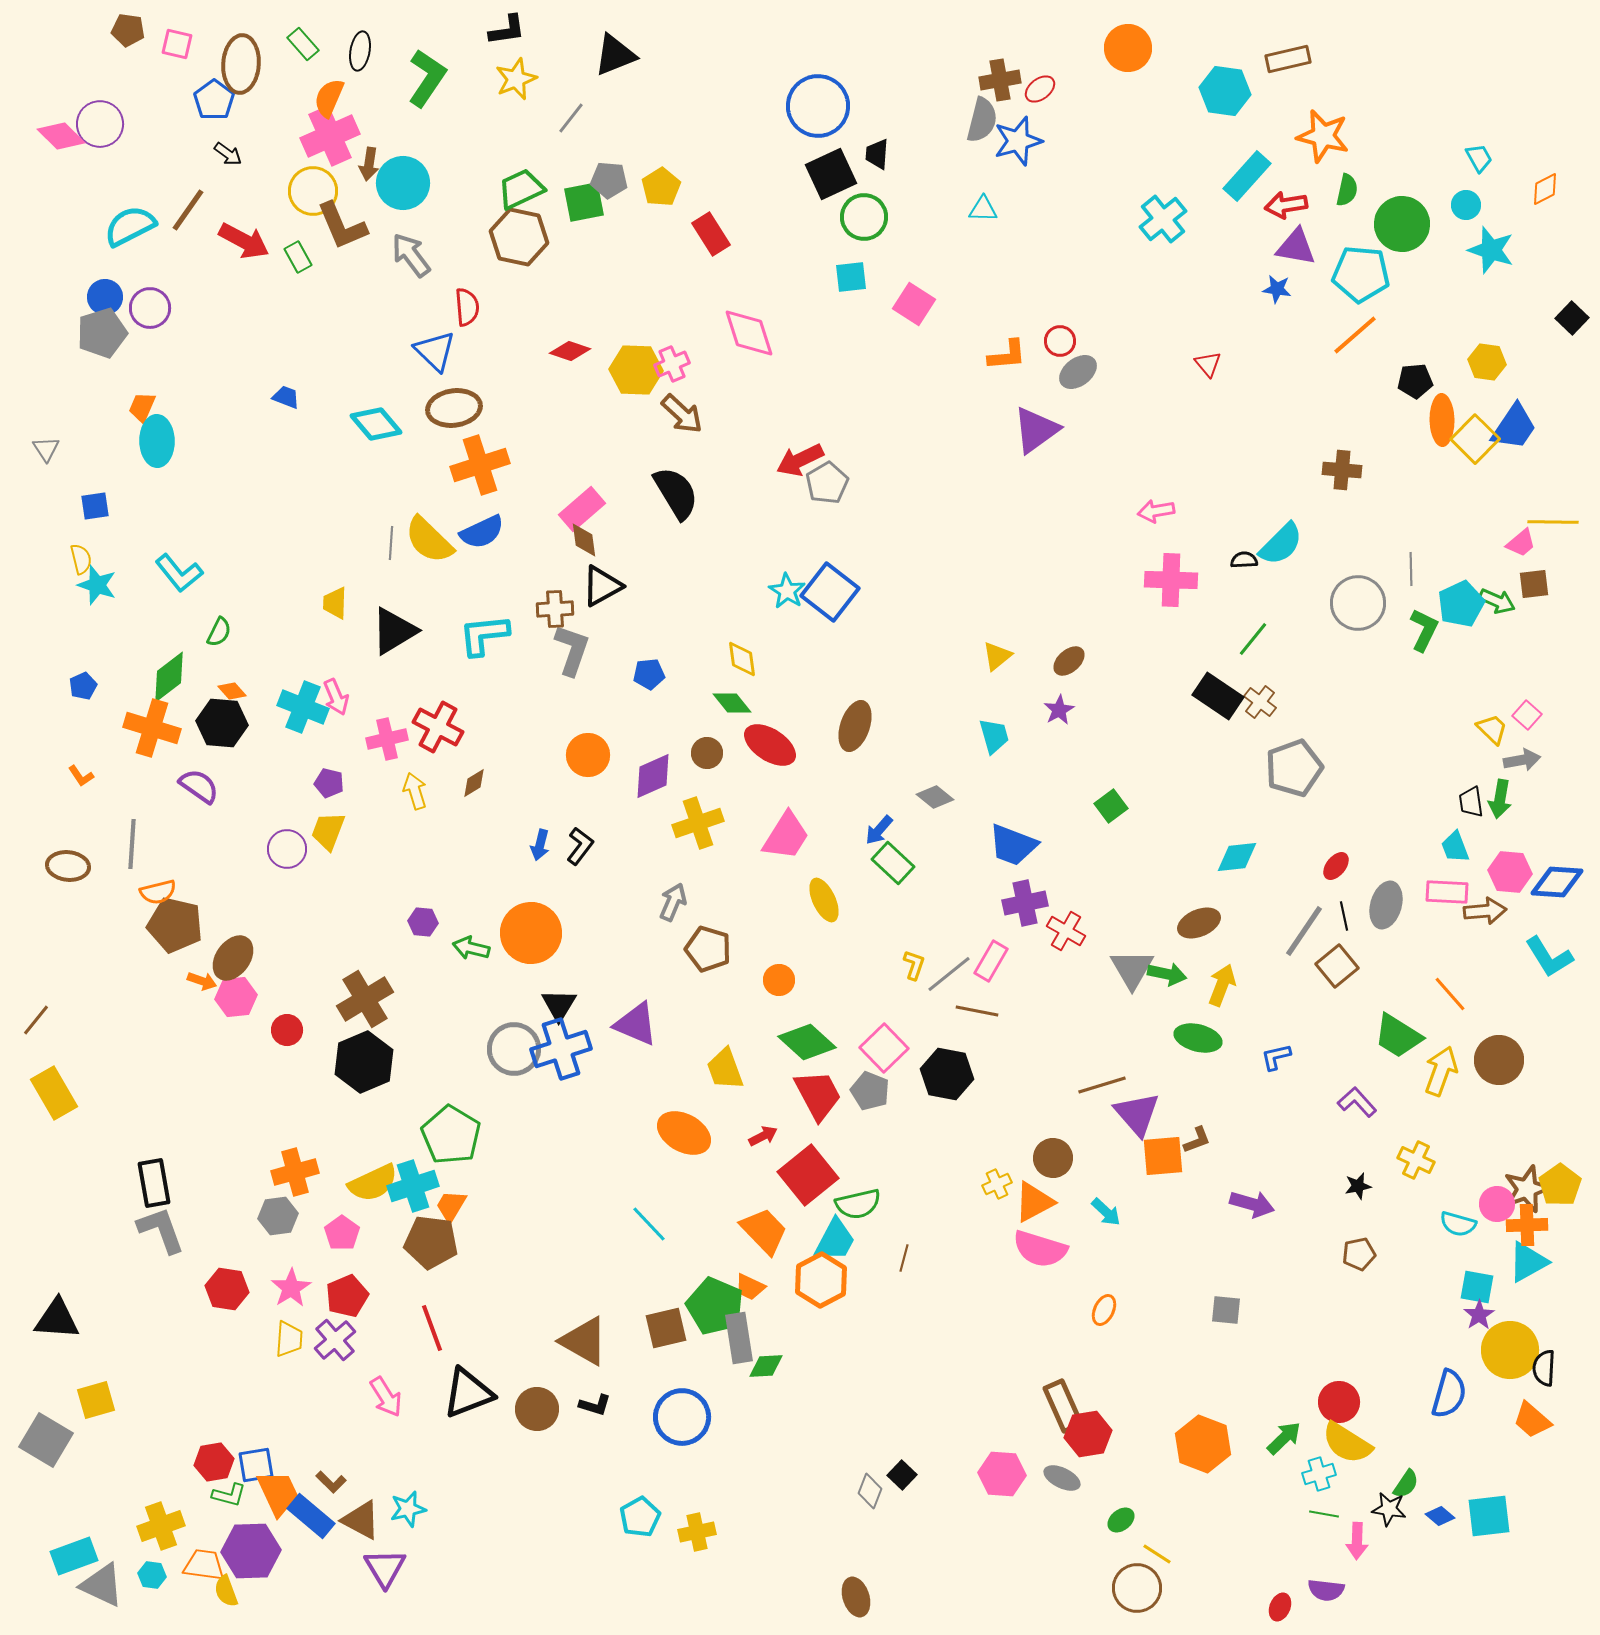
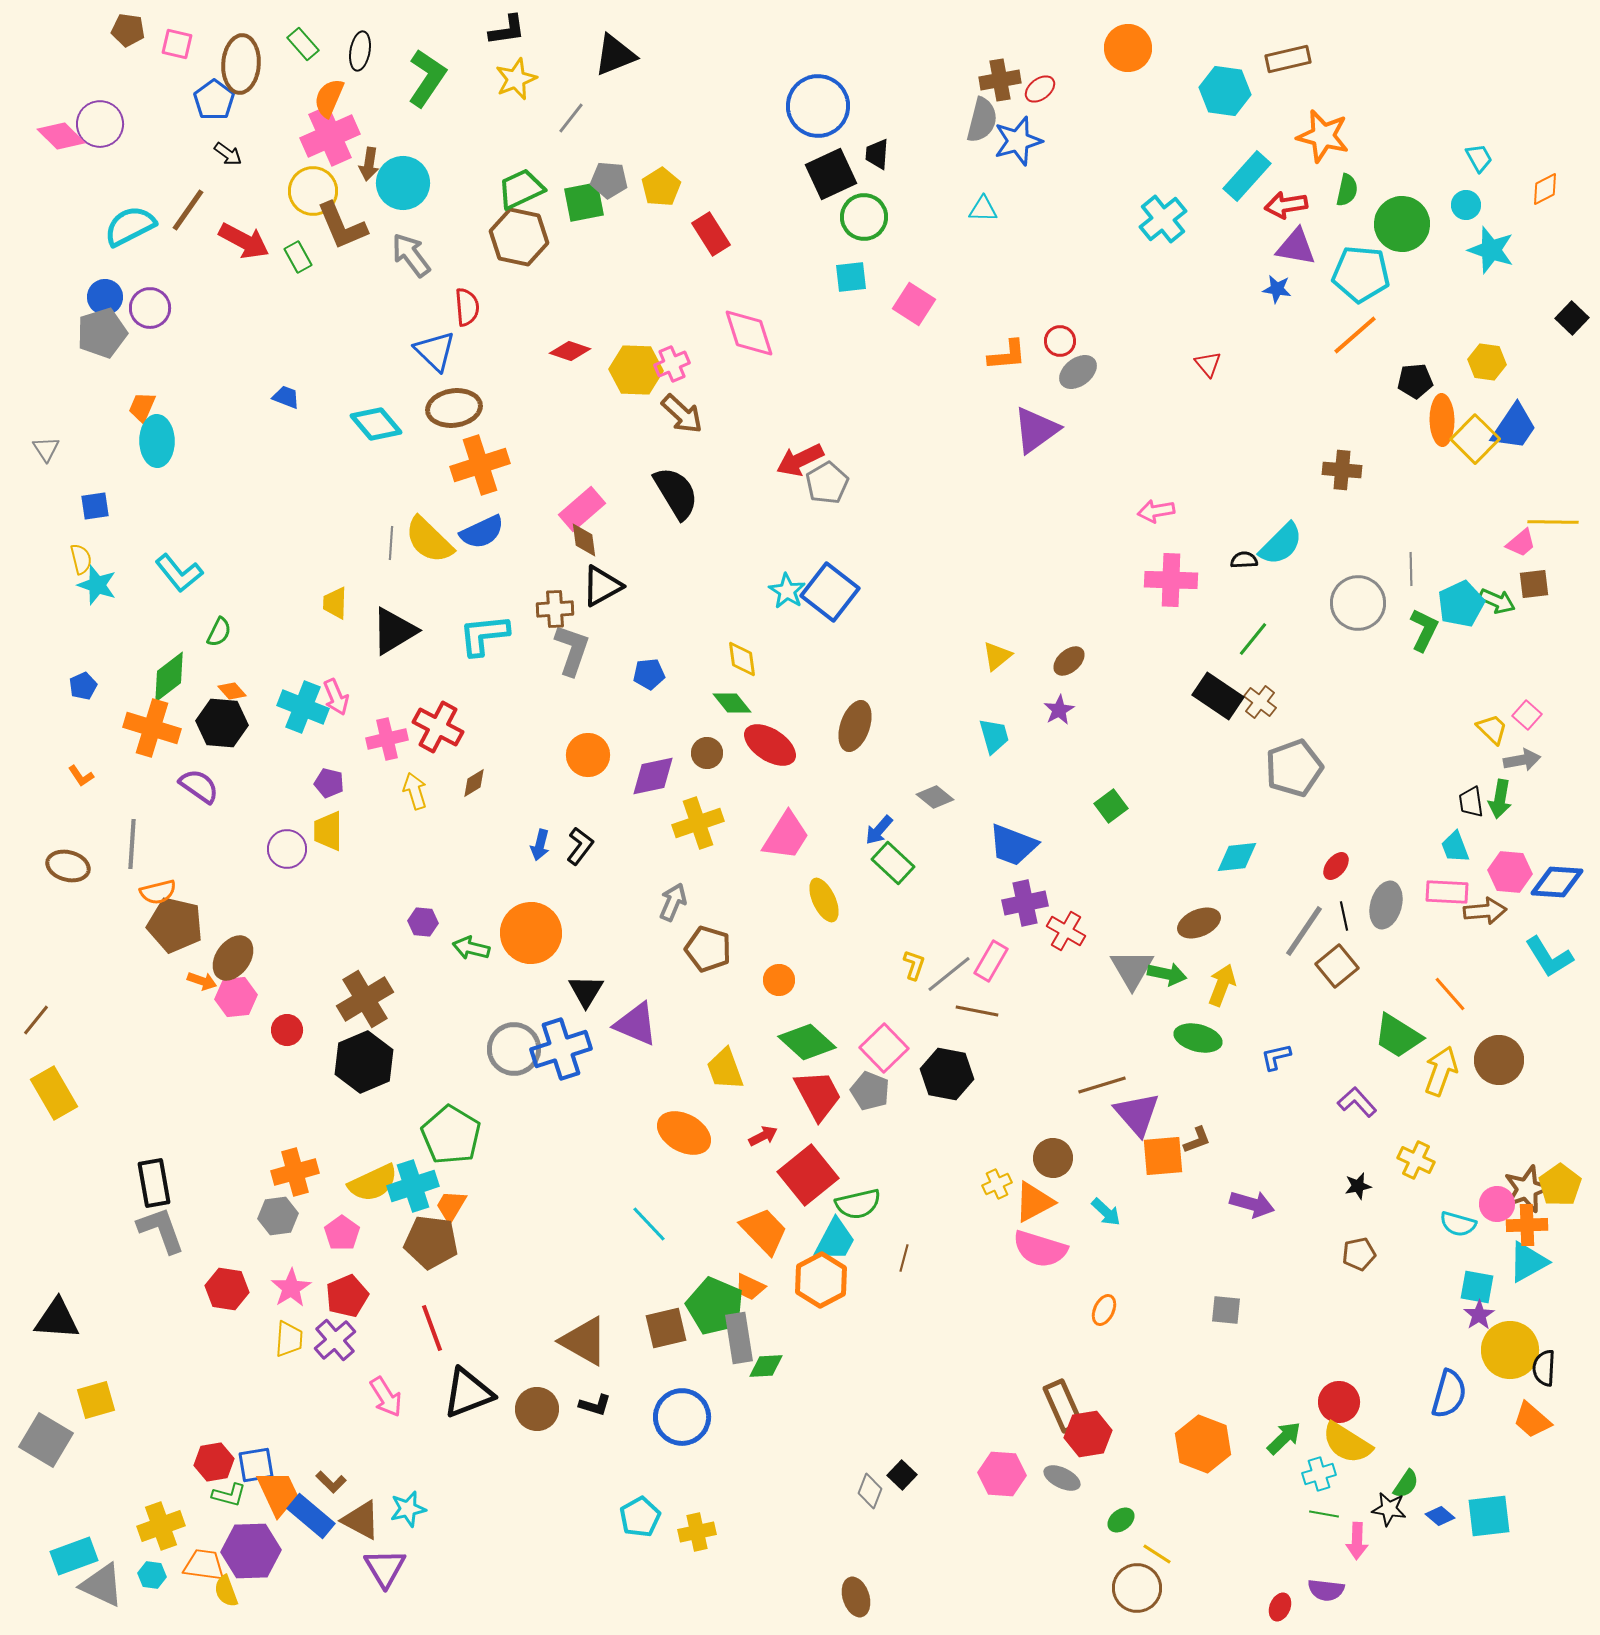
purple diamond at (653, 776): rotated 12 degrees clockwise
yellow trapezoid at (328, 831): rotated 21 degrees counterclockwise
brown ellipse at (68, 866): rotated 9 degrees clockwise
black triangle at (559, 1005): moved 27 px right, 14 px up
